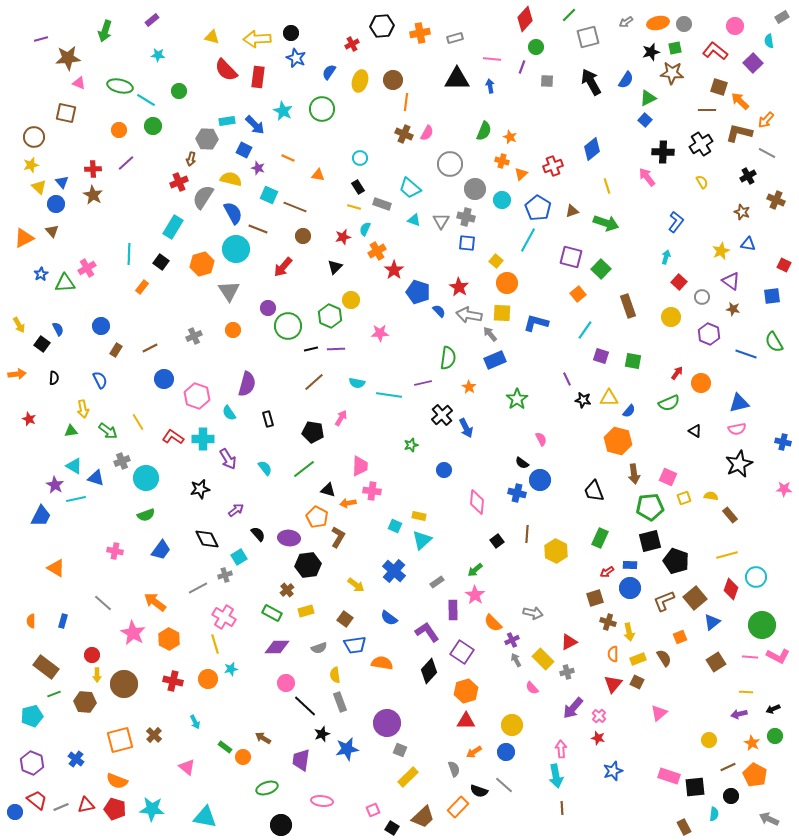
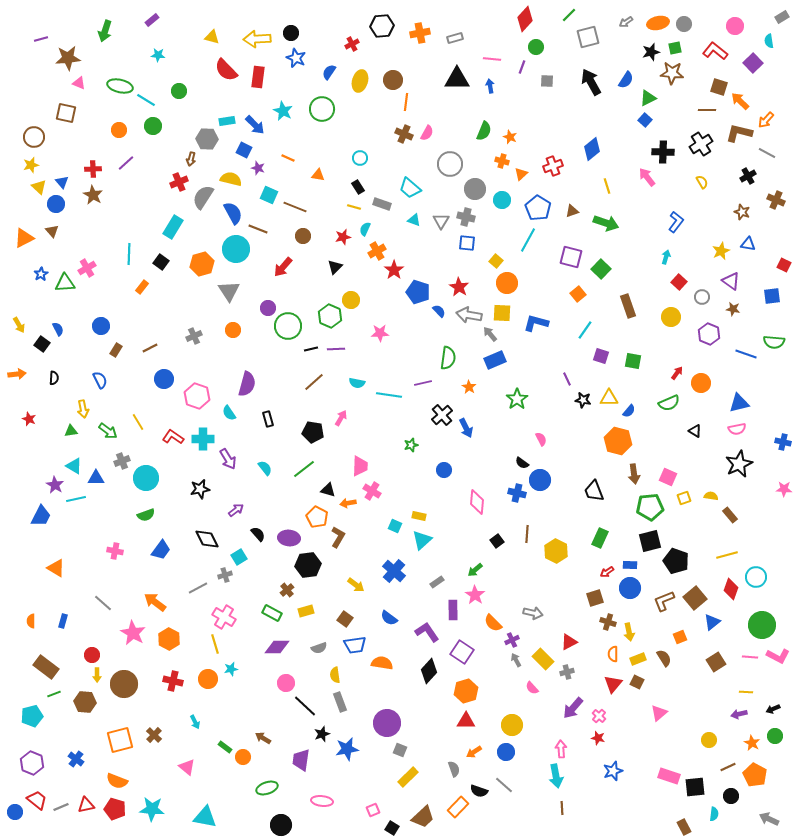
green semicircle at (774, 342): rotated 55 degrees counterclockwise
blue triangle at (96, 478): rotated 18 degrees counterclockwise
pink cross at (372, 491): rotated 24 degrees clockwise
